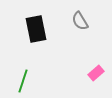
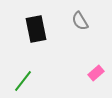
green line: rotated 20 degrees clockwise
